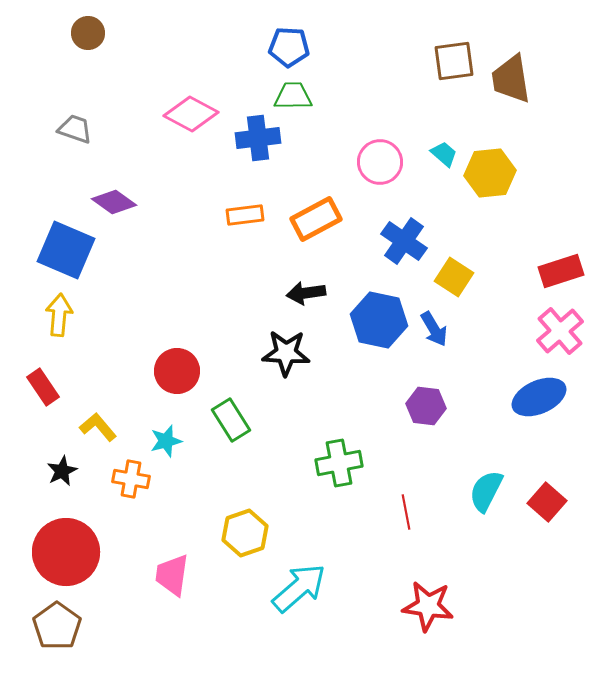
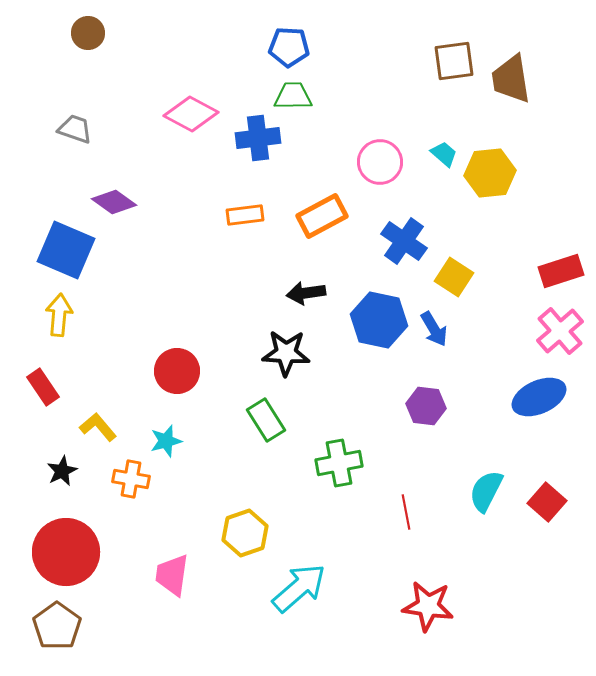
orange rectangle at (316, 219): moved 6 px right, 3 px up
green rectangle at (231, 420): moved 35 px right
